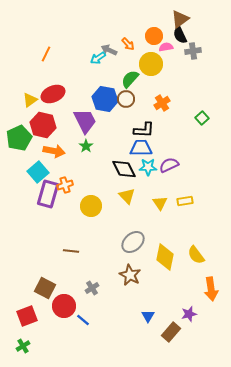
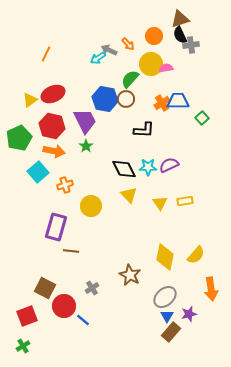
brown triangle at (180, 19): rotated 18 degrees clockwise
pink semicircle at (166, 47): moved 21 px down
gray cross at (193, 51): moved 2 px left, 6 px up
red hexagon at (43, 125): moved 9 px right, 1 px down
blue trapezoid at (141, 148): moved 37 px right, 47 px up
purple rectangle at (48, 194): moved 8 px right, 33 px down
yellow triangle at (127, 196): moved 2 px right, 1 px up
gray ellipse at (133, 242): moved 32 px right, 55 px down
yellow semicircle at (196, 255): rotated 102 degrees counterclockwise
blue triangle at (148, 316): moved 19 px right
